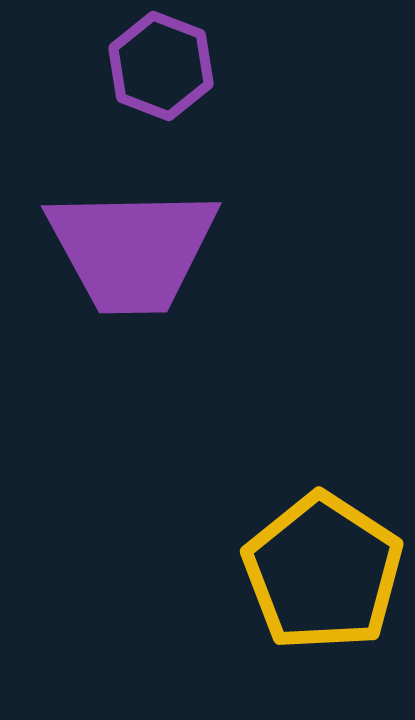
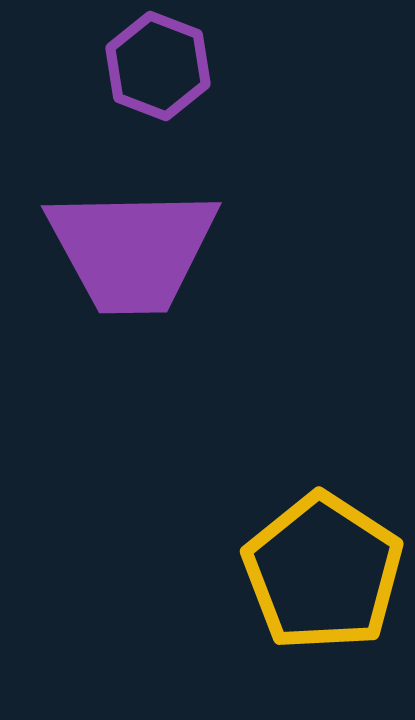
purple hexagon: moved 3 px left
